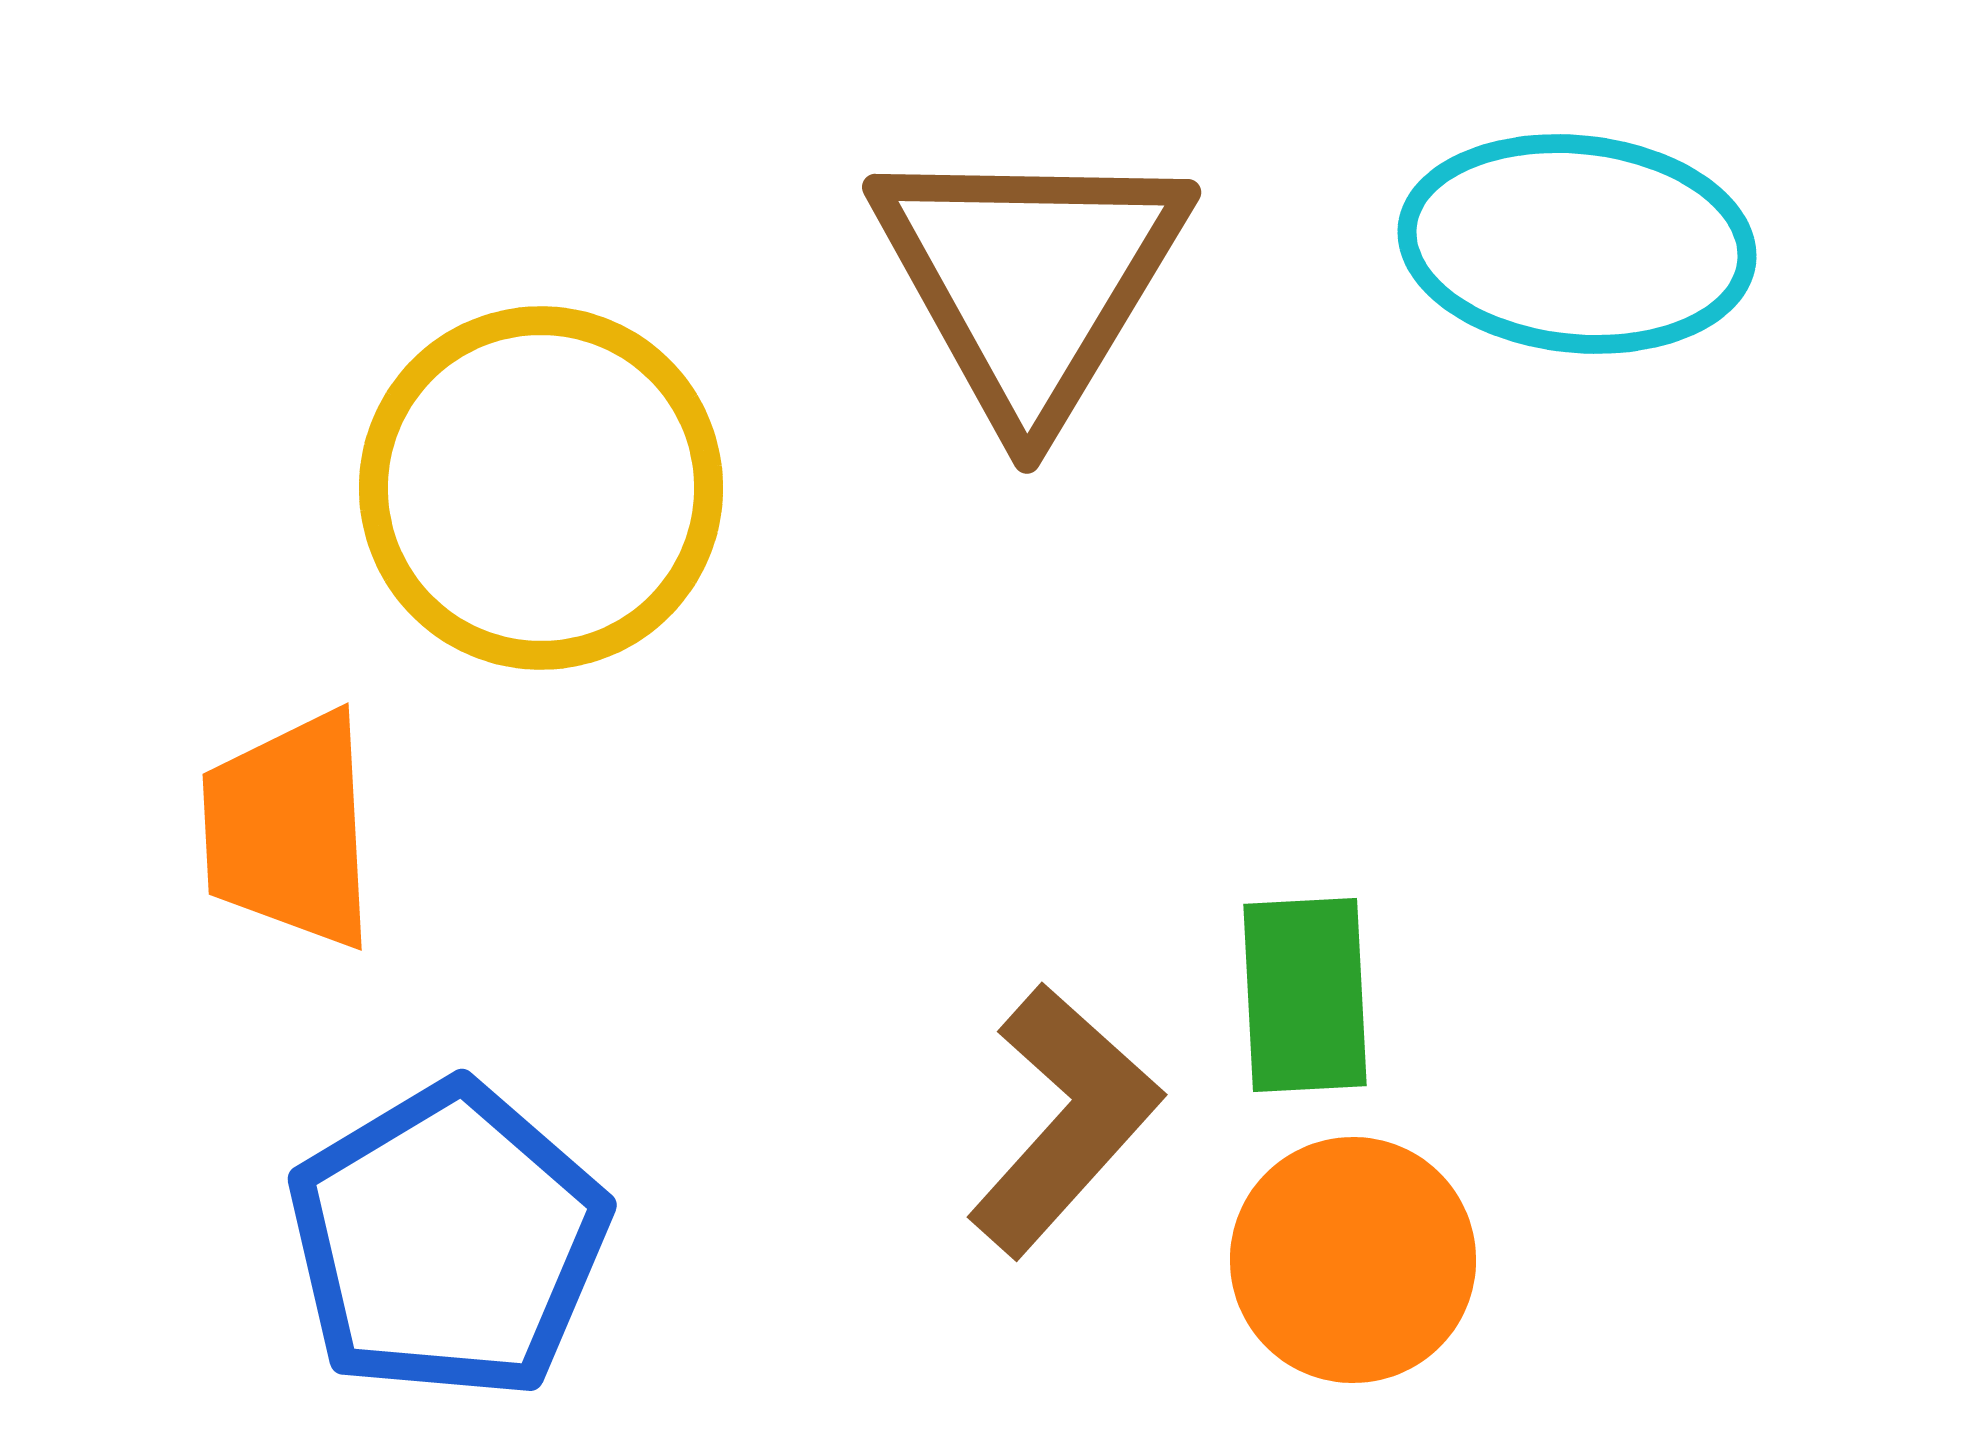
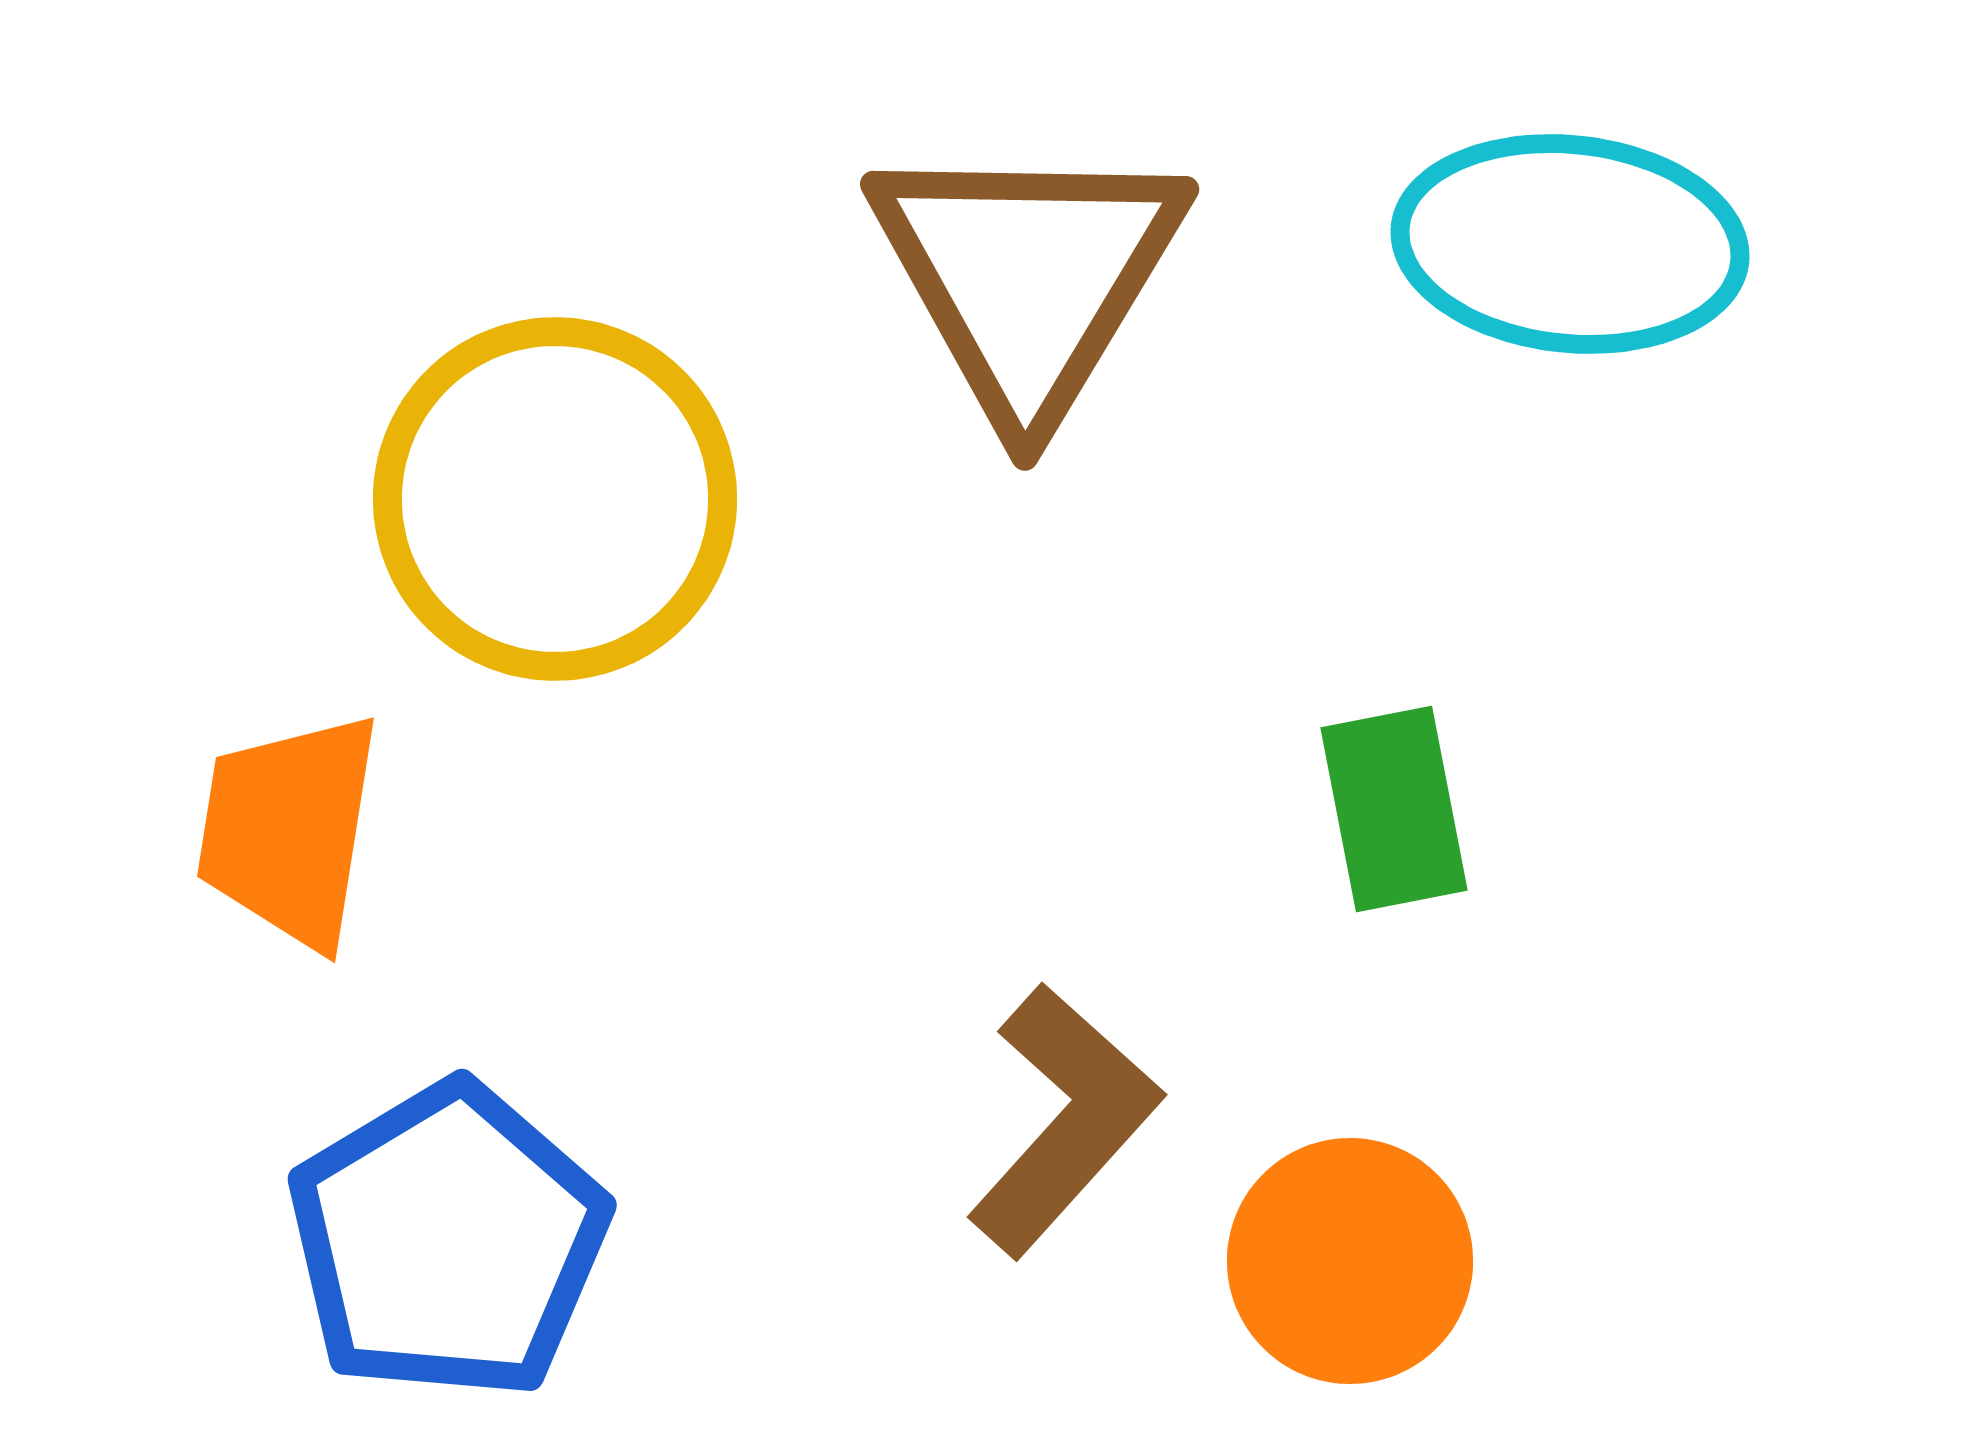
cyan ellipse: moved 7 px left
brown triangle: moved 2 px left, 3 px up
yellow circle: moved 14 px right, 11 px down
orange trapezoid: rotated 12 degrees clockwise
green rectangle: moved 89 px right, 186 px up; rotated 8 degrees counterclockwise
orange circle: moved 3 px left, 1 px down
